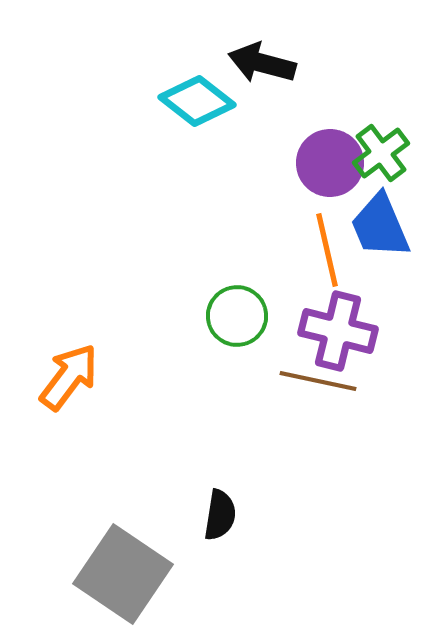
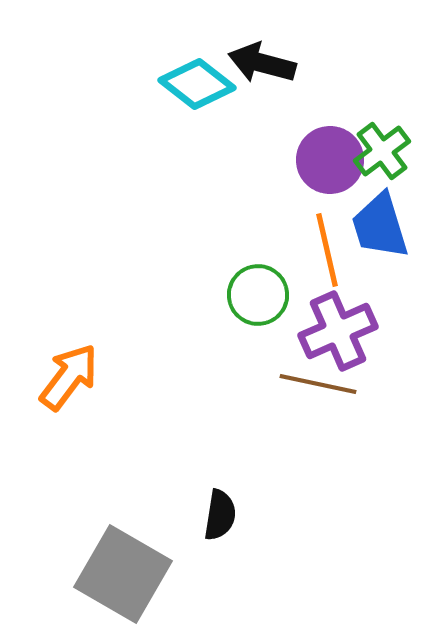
cyan diamond: moved 17 px up
green cross: moved 1 px right, 2 px up
purple circle: moved 3 px up
blue trapezoid: rotated 6 degrees clockwise
green circle: moved 21 px right, 21 px up
purple cross: rotated 38 degrees counterclockwise
brown line: moved 3 px down
gray square: rotated 4 degrees counterclockwise
